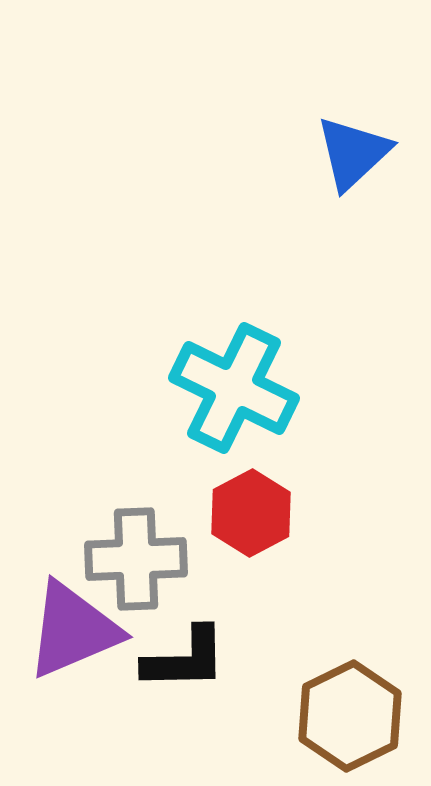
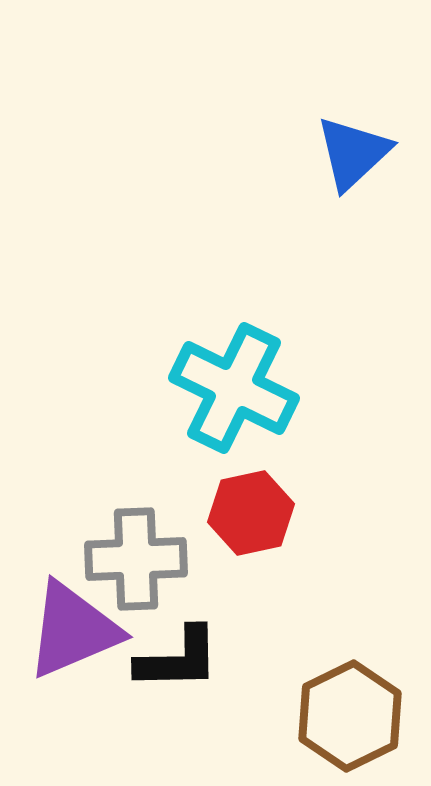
red hexagon: rotated 16 degrees clockwise
black L-shape: moved 7 px left
